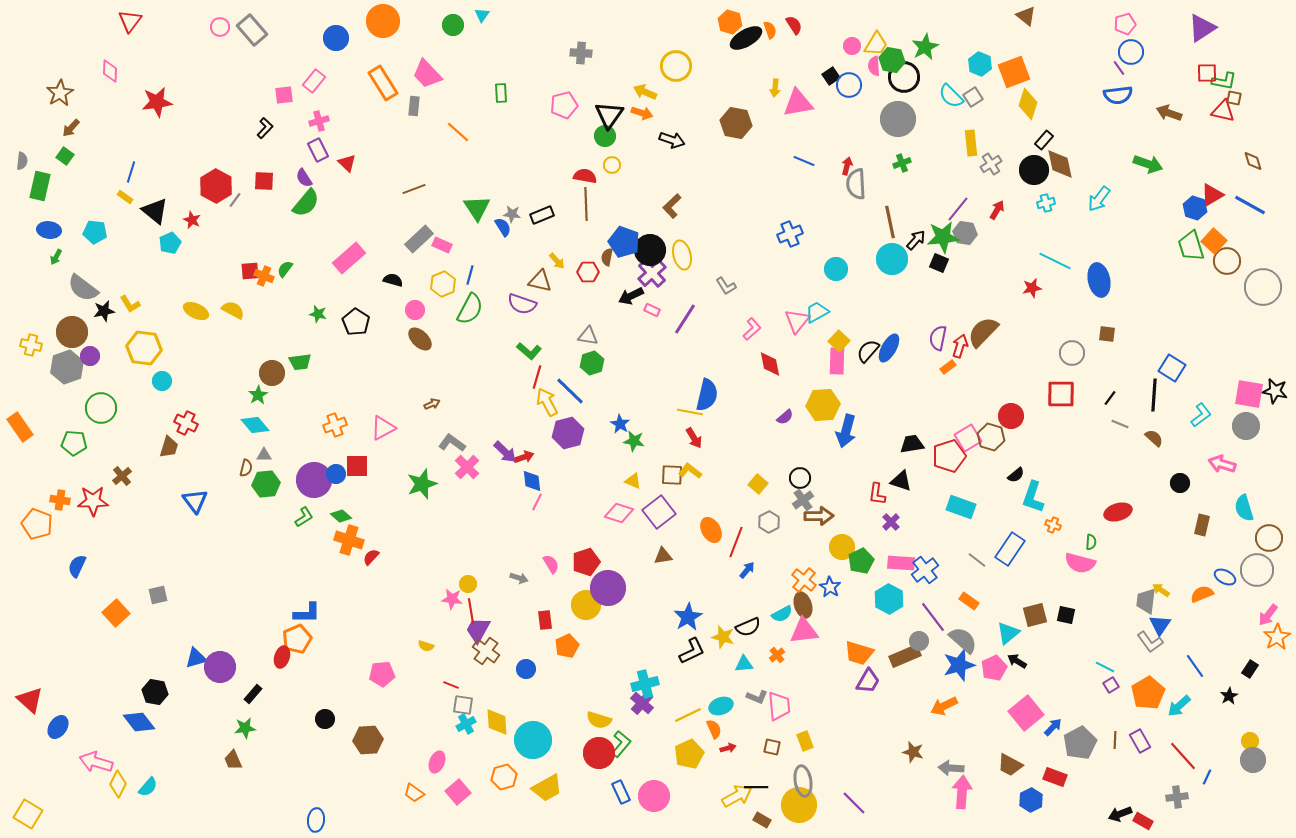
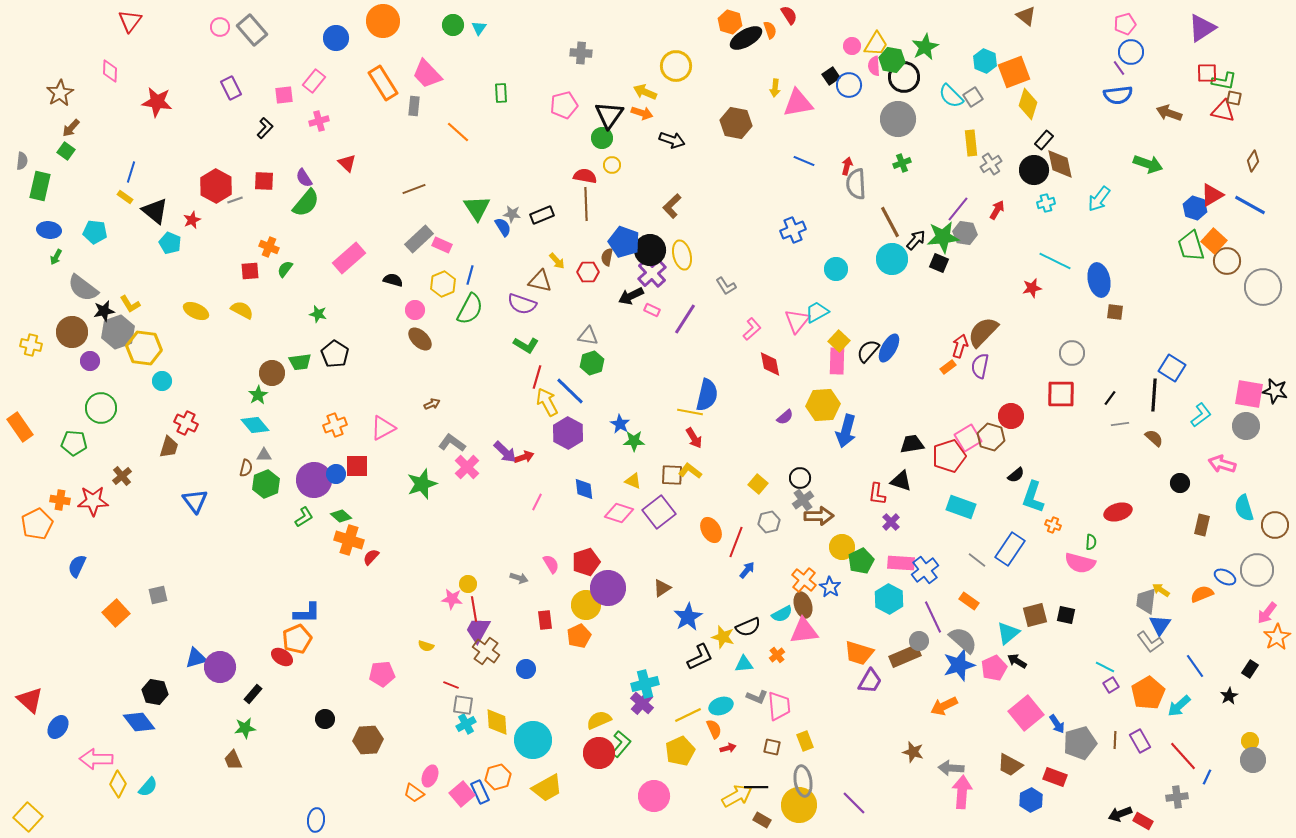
cyan triangle at (482, 15): moved 3 px left, 13 px down
red semicircle at (794, 25): moved 5 px left, 10 px up
cyan hexagon at (980, 64): moved 5 px right, 3 px up
red star at (157, 102): rotated 16 degrees clockwise
green circle at (605, 136): moved 3 px left, 2 px down
purple rectangle at (318, 150): moved 87 px left, 62 px up
green square at (65, 156): moved 1 px right, 5 px up
brown diamond at (1253, 161): rotated 50 degrees clockwise
gray line at (235, 200): rotated 35 degrees clockwise
red star at (192, 220): rotated 24 degrees clockwise
brown line at (890, 222): rotated 16 degrees counterclockwise
blue cross at (790, 234): moved 3 px right, 4 px up
cyan pentagon at (170, 243): rotated 25 degrees counterclockwise
orange cross at (264, 276): moved 5 px right, 29 px up
yellow semicircle at (233, 310): moved 9 px right
black pentagon at (356, 322): moved 21 px left, 32 px down
brown square at (1107, 334): moved 8 px right, 22 px up
purple semicircle at (938, 338): moved 42 px right, 28 px down
green L-shape at (529, 351): moved 3 px left, 6 px up; rotated 10 degrees counterclockwise
purple circle at (90, 356): moved 5 px down
gray hexagon at (67, 367): moved 51 px right, 35 px up
gray line at (1120, 424): rotated 30 degrees counterclockwise
purple hexagon at (568, 433): rotated 16 degrees counterclockwise
green star at (634, 441): rotated 10 degrees counterclockwise
blue diamond at (532, 481): moved 52 px right, 8 px down
green hexagon at (266, 484): rotated 16 degrees counterclockwise
gray hexagon at (769, 522): rotated 15 degrees clockwise
orange pentagon at (37, 524): rotated 24 degrees clockwise
brown circle at (1269, 538): moved 6 px right, 13 px up
brown triangle at (663, 556): moved 1 px left, 32 px down; rotated 24 degrees counterclockwise
red line at (471, 611): moved 3 px right, 2 px up
pink arrow at (1268, 615): moved 1 px left, 2 px up
purple line at (933, 617): rotated 12 degrees clockwise
orange pentagon at (567, 646): moved 12 px right, 10 px up
black L-shape at (692, 651): moved 8 px right, 6 px down
red ellipse at (282, 657): rotated 75 degrees counterclockwise
purple trapezoid at (868, 681): moved 2 px right
yellow semicircle at (599, 720): rotated 140 degrees clockwise
blue arrow at (1053, 727): moved 4 px right, 3 px up; rotated 102 degrees clockwise
gray pentagon at (1080, 743): rotated 12 degrees clockwise
yellow pentagon at (689, 754): moved 9 px left, 3 px up
pink arrow at (96, 762): moved 3 px up; rotated 16 degrees counterclockwise
pink ellipse at (437, 762): moved 7 px left, 14 px down
orange hexagon at (504, 777): moved 6 px left
pink square at (458, 792): moved 4 px right, 2 px down
blue rectangle at (621, 792): moved 141 px left
yellow square at (28, 814): moved 3 px down; rotated 12 degrees clockwise
